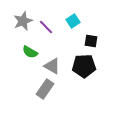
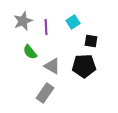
cyan square: moved 1 px down
purple line: rotated 42 degrees clockwise
green semicircle: rotated 21 degrees clockwise
gray rectangle: moved 4 px down
